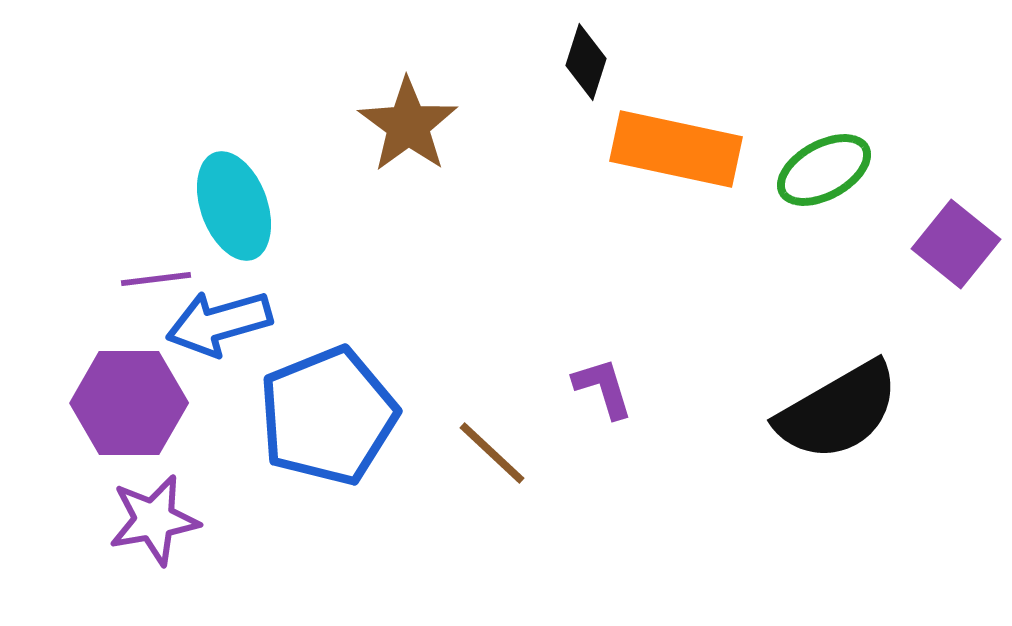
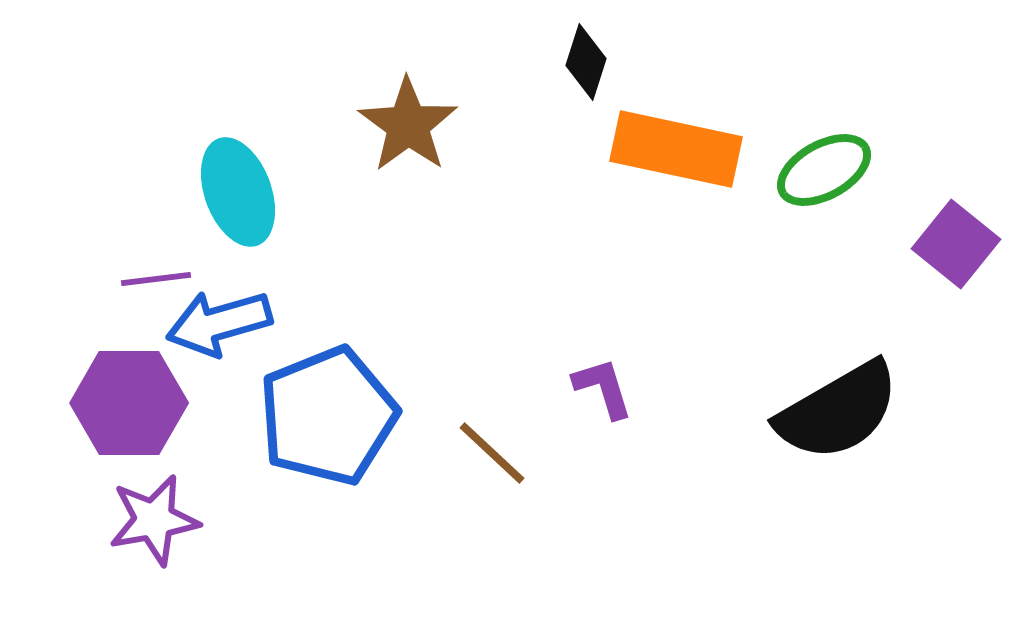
cyan ellipse: moved 4 px right, 14 px up
